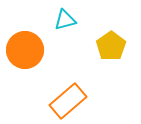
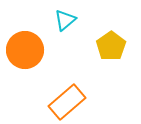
cyan triangle: rotated 25 degrees counterclockwise
orange rectangle: moved 1 px left, 1 px down
